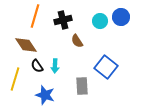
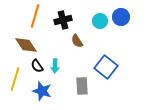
blue star: moved 3 px left, 4 px up
